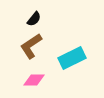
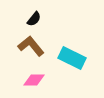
brown L-shape: rotated 84 degrees clockwise
cyan rectangle: rotated 52 degrees clockwise
